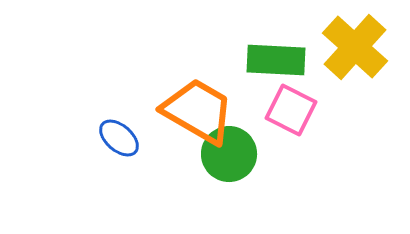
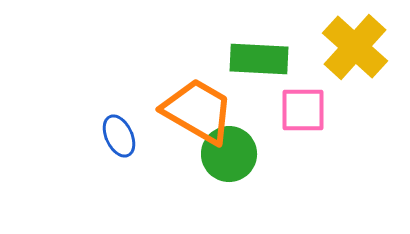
green rectangle: moved 17 px left, 1 px up
pink square: moved 12 px right; rotated 27 degrees counterclockwise
blue ellipse: moved 2 px up; rotated 24 degrees clockwise
